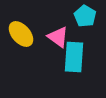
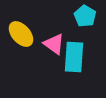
pink triangle: moved 4 px left, 7 px down
